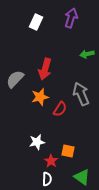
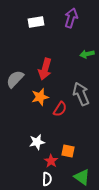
white rectangle: rotated 56 degrees clockwise
